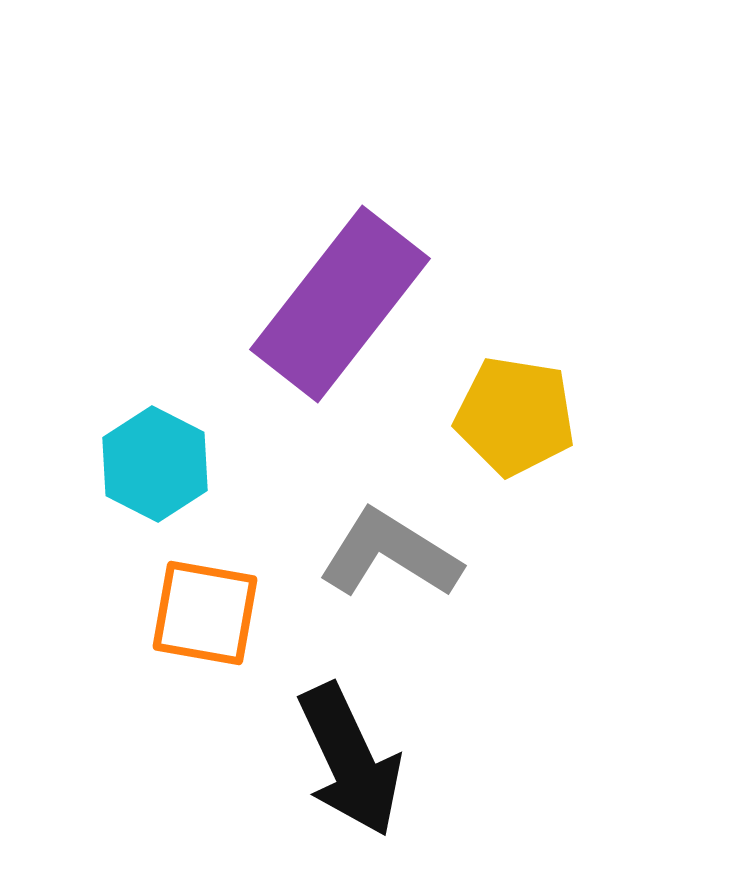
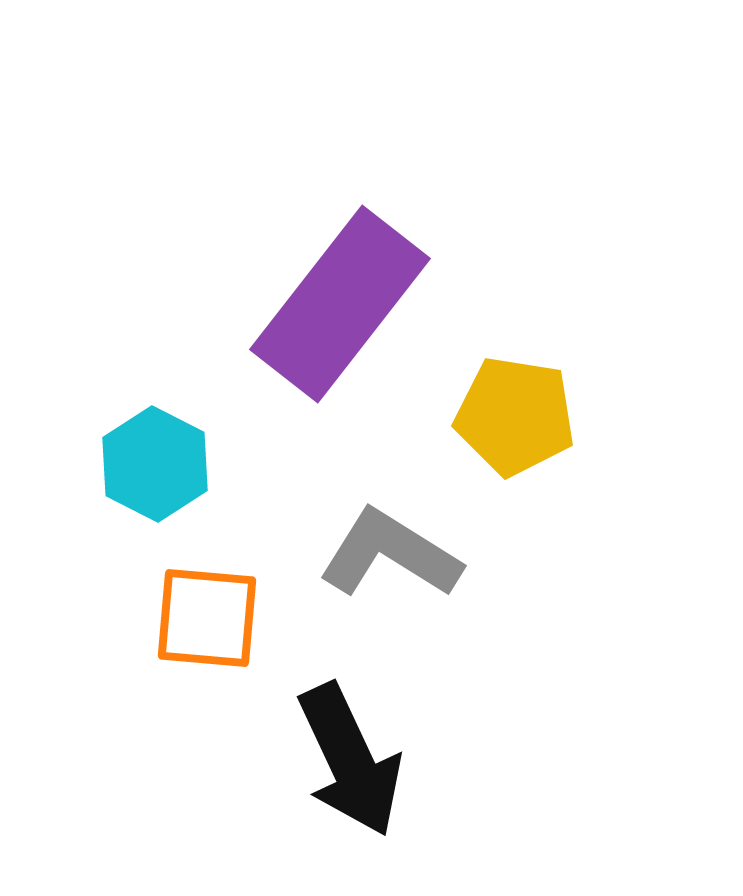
orange square: moved 2 px right, 5 px down; rotated 5 degrees counterclockwise
